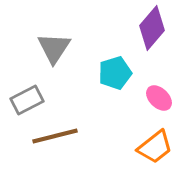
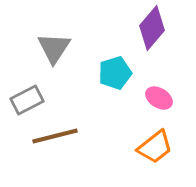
pink ellipse: rotated 12 degrees counterclockwise
